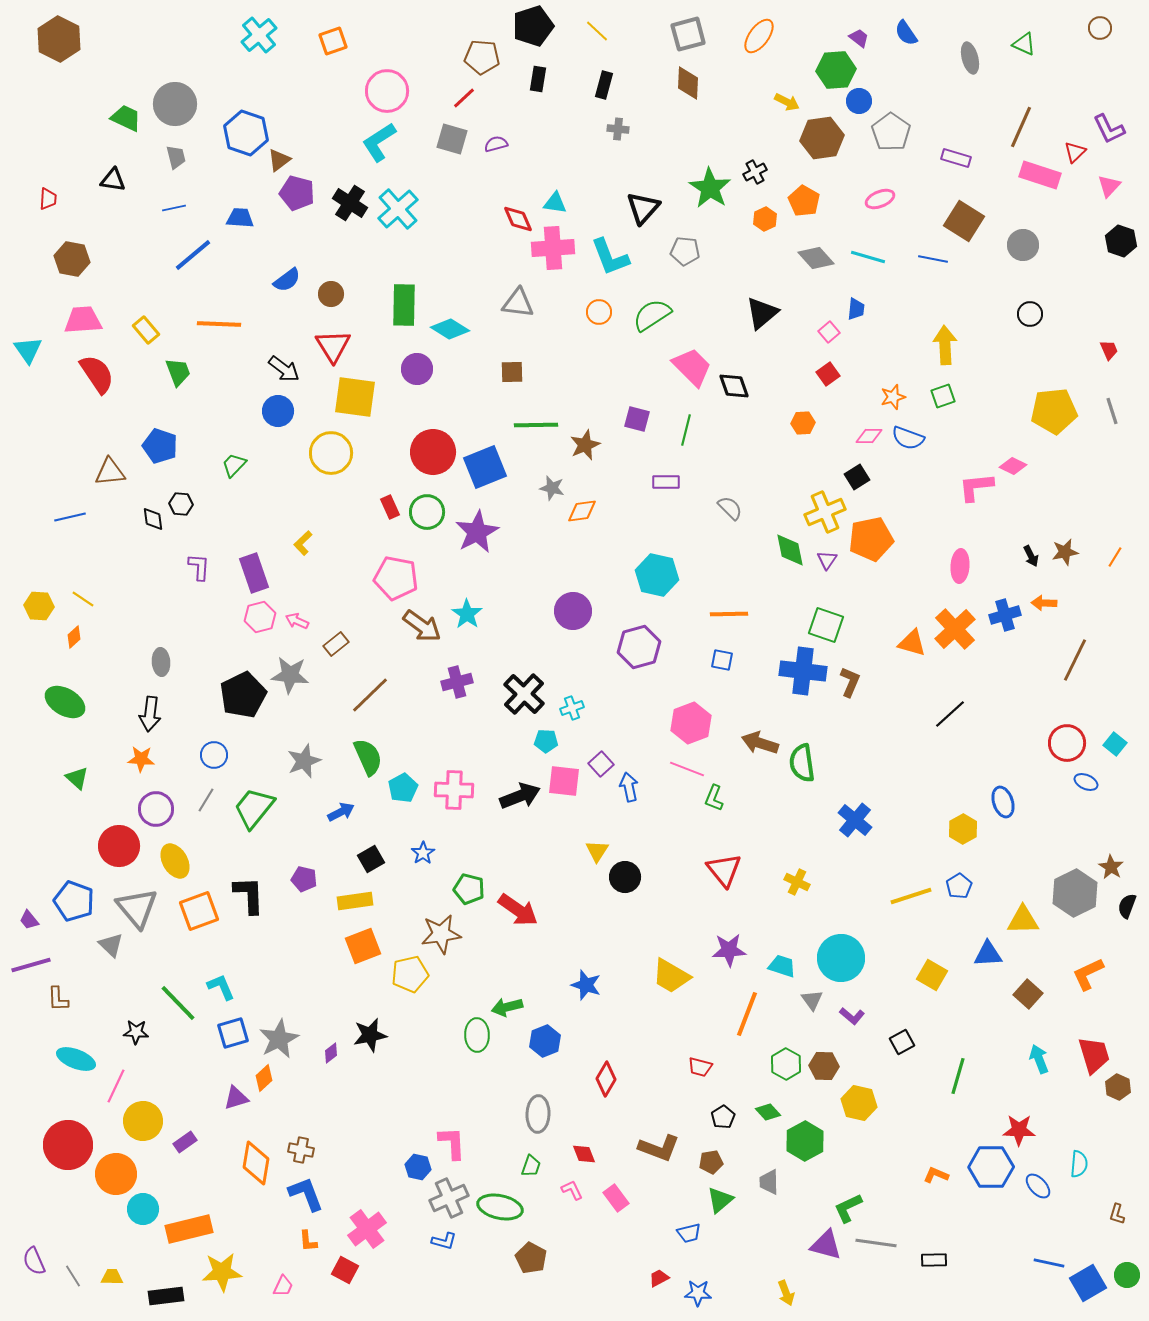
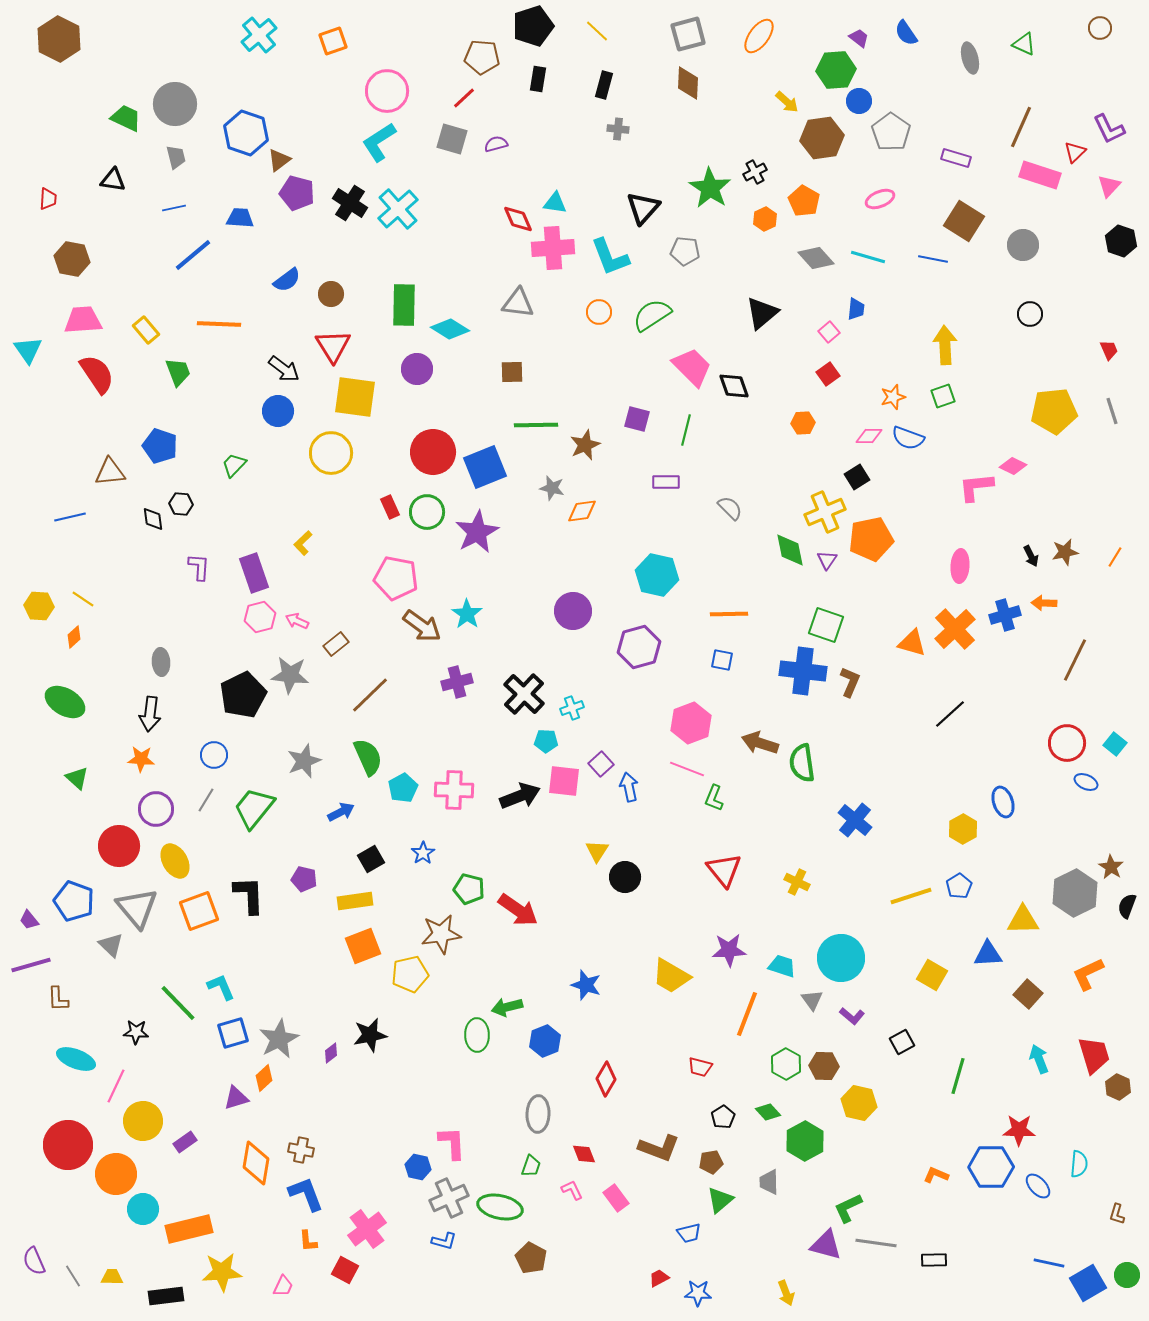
yellow arrow at (787, 102): rotated 15 degrees clockwise
